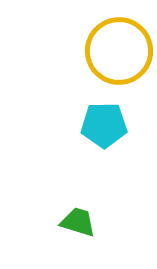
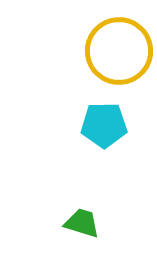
green trapezoid: moved 4 px right, 1 px down
